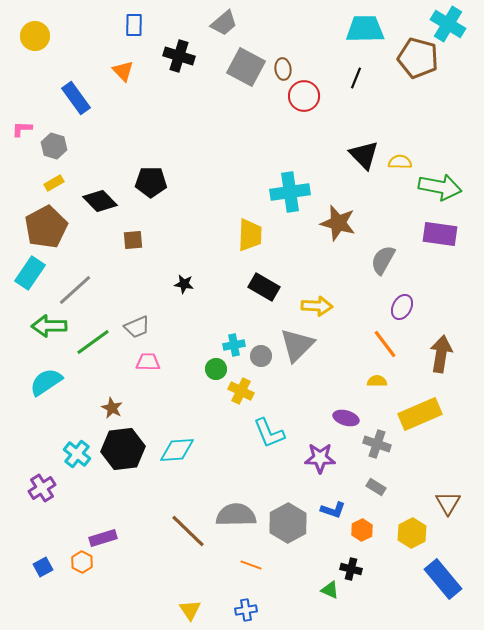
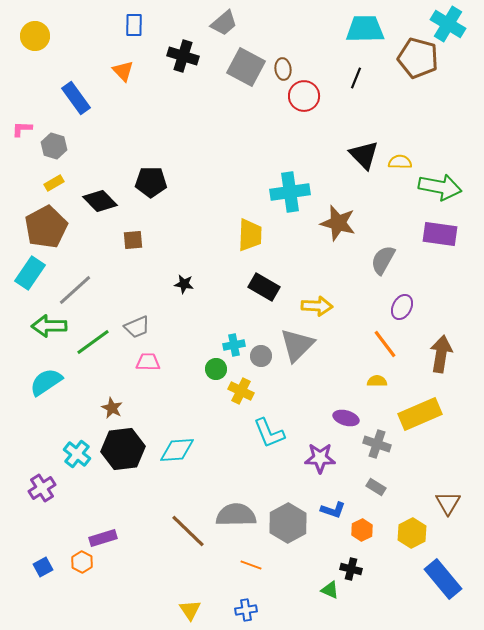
black cross at (179, 56): moved 4 px right
